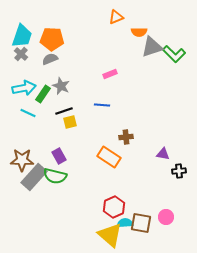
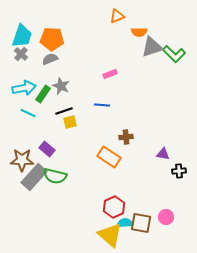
orange triangle: moved 1 px right, 1 px up
purple rectangle: moved 12 px left, 7 px up; rotated 21 degrees counterclockwise
